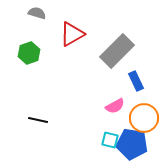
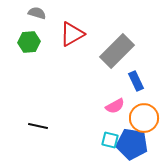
green hexagon: moved 11 px up; rotated 15 degrees clockwise
black line: moved 6 px down
